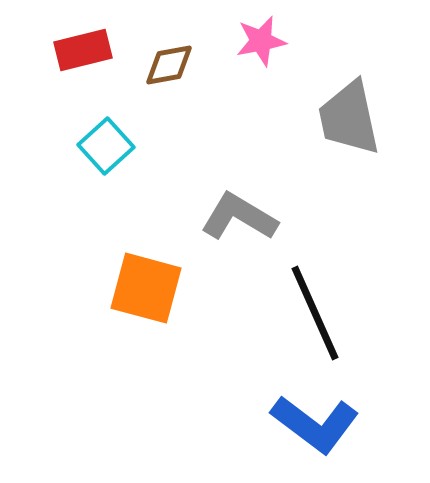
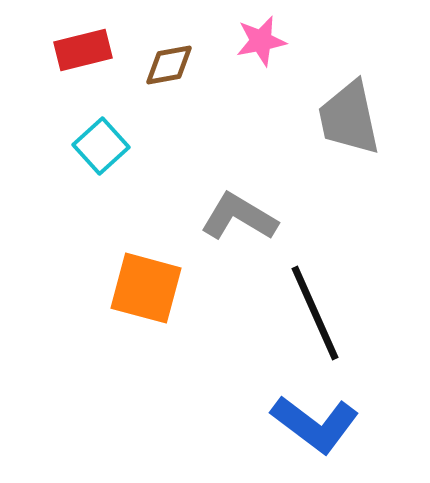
cyan square: moved 5 px left
